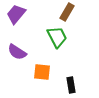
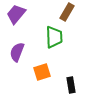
green trapezoid: moved 3 px left; rotated 25 degrees clockwise
purple semicircle: rotated 78 degrees clockwise
orange square: rotated 24 degrees counterclockwise
